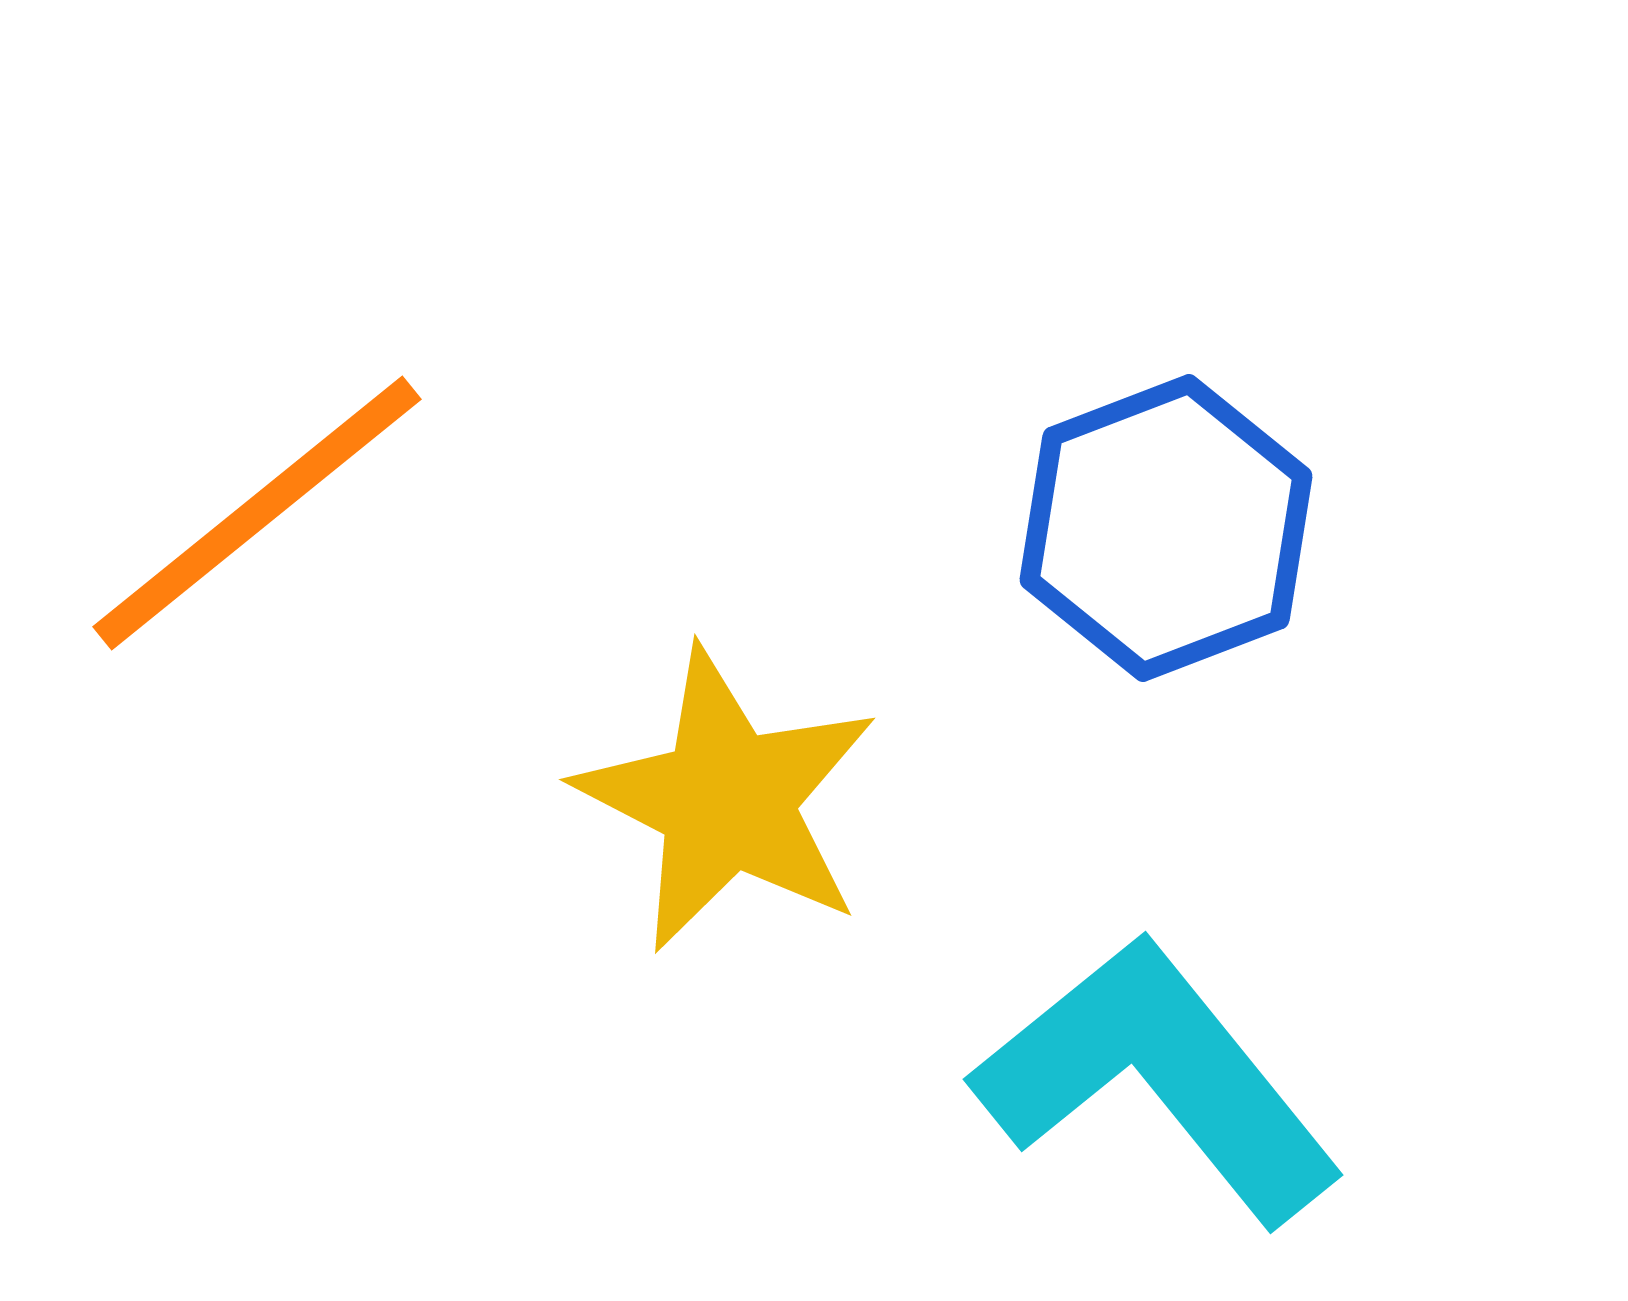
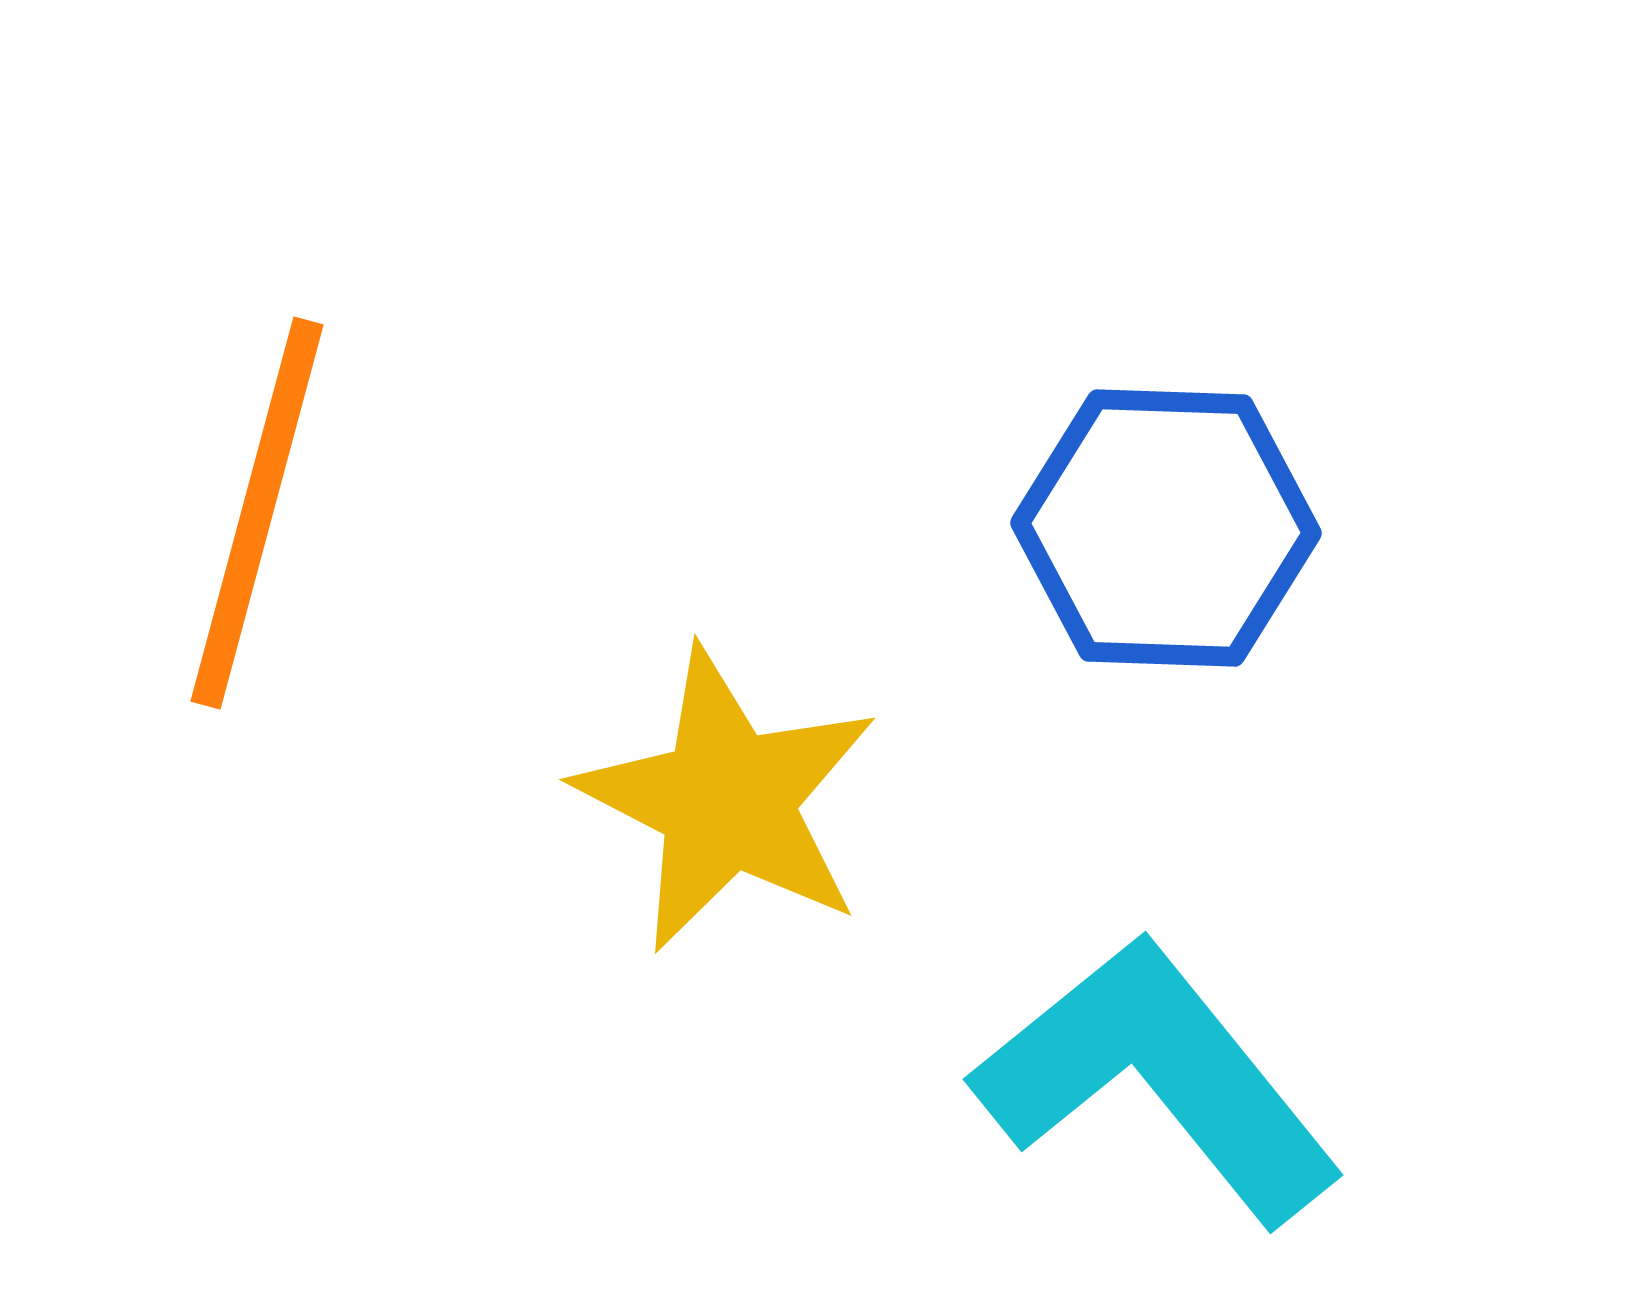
orange line: rotated 36 degrees counterclockwise
blue hexagon: rotated 23 degrees clockwise
